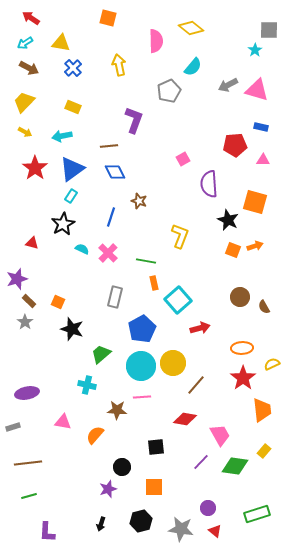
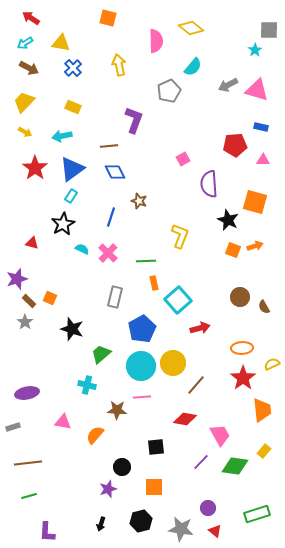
green line at (146, 261): rotated 12 degrees counterclockwise
orange square at (58, 302): moved 8 px left, 4 px up
